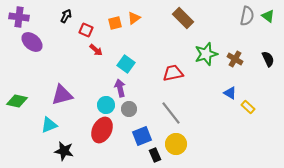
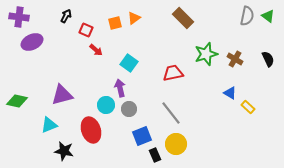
purple ellipse: rotated 65 degrees counterclockwise
cyan square: moved 3 px right, 1 px up
red ellipse: moved 11 px left; rotated 45 degrees counterclockwise
